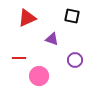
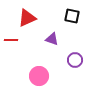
red line: moved 8 px left, 18 px up
